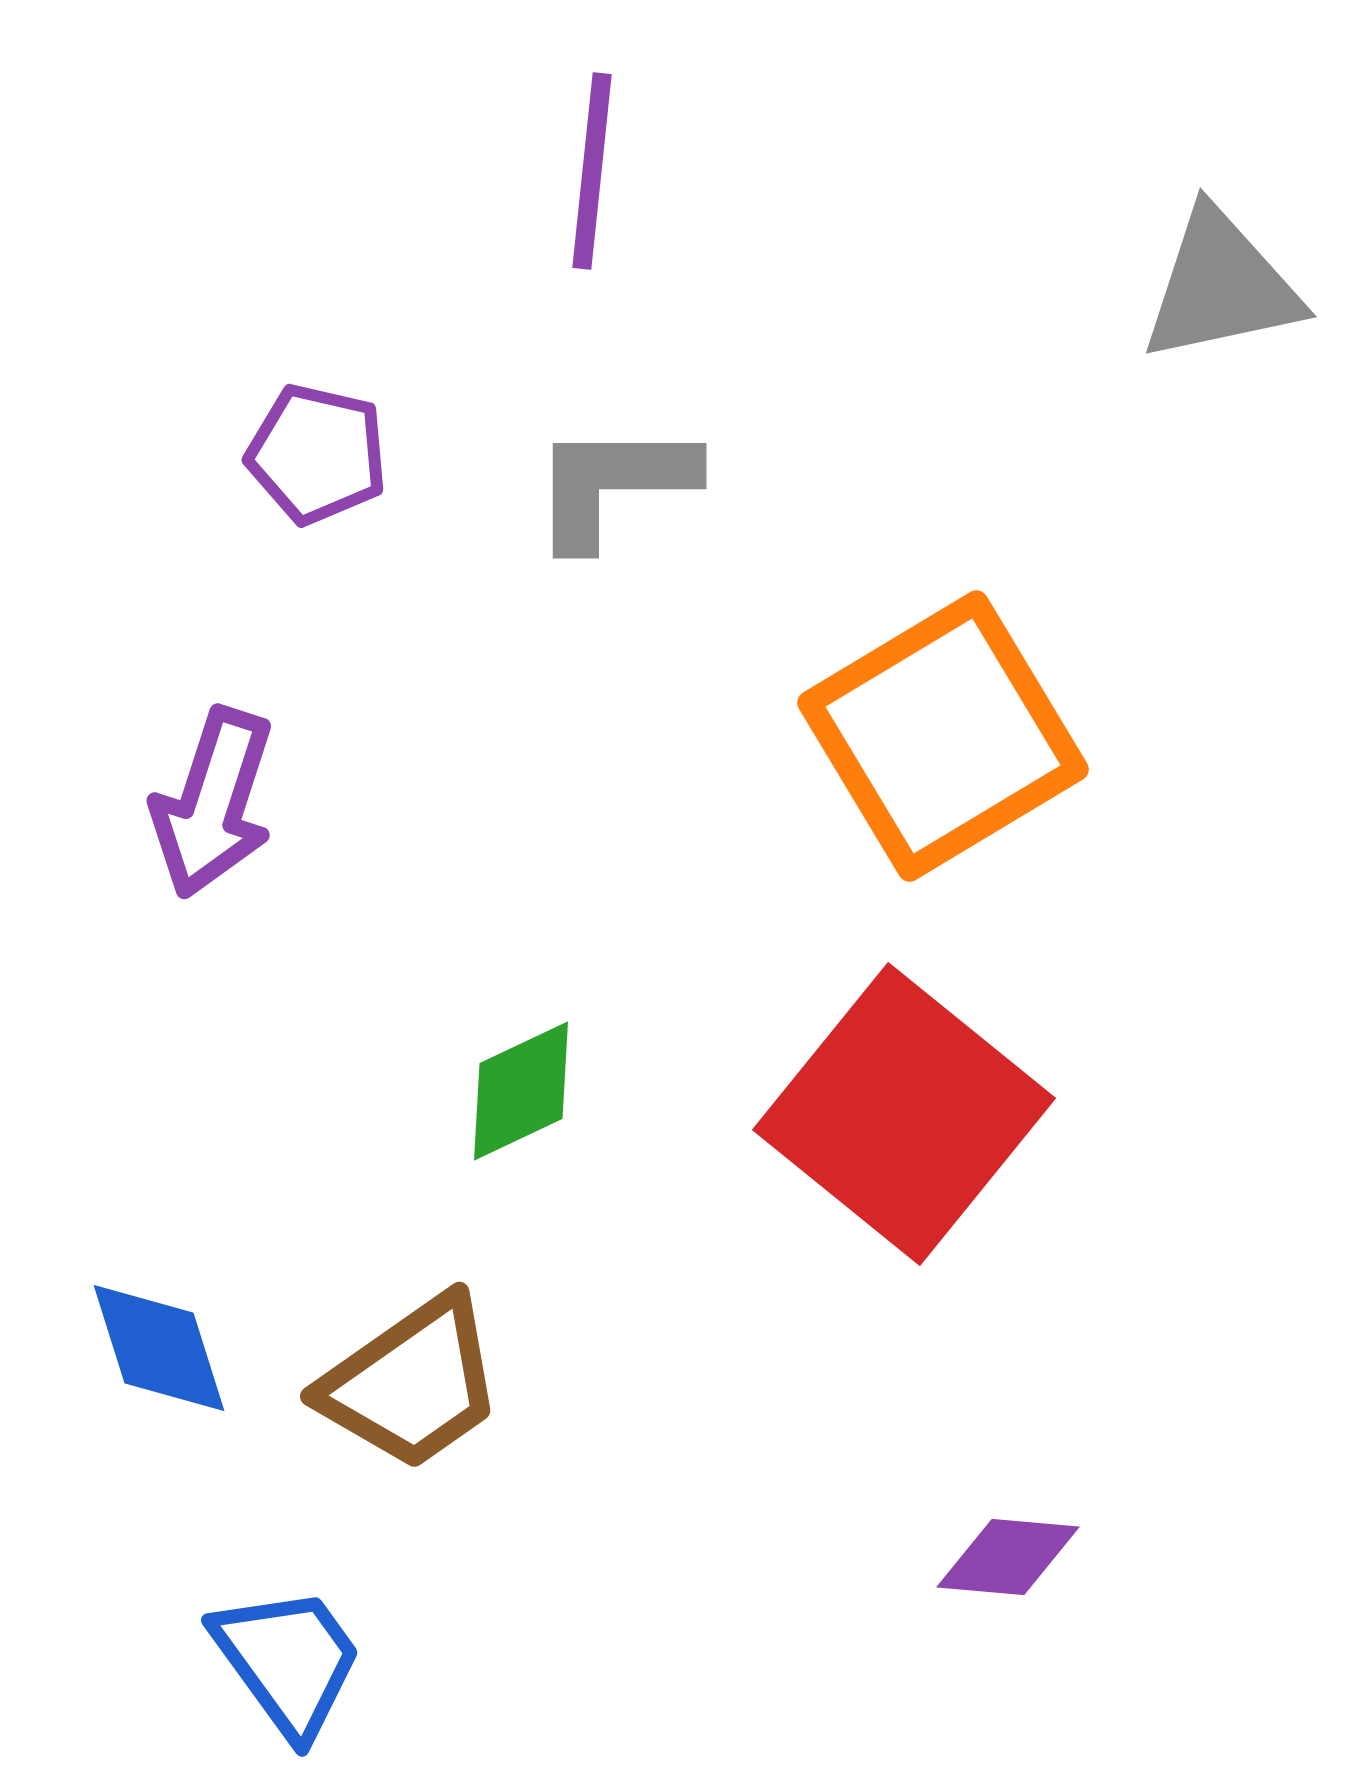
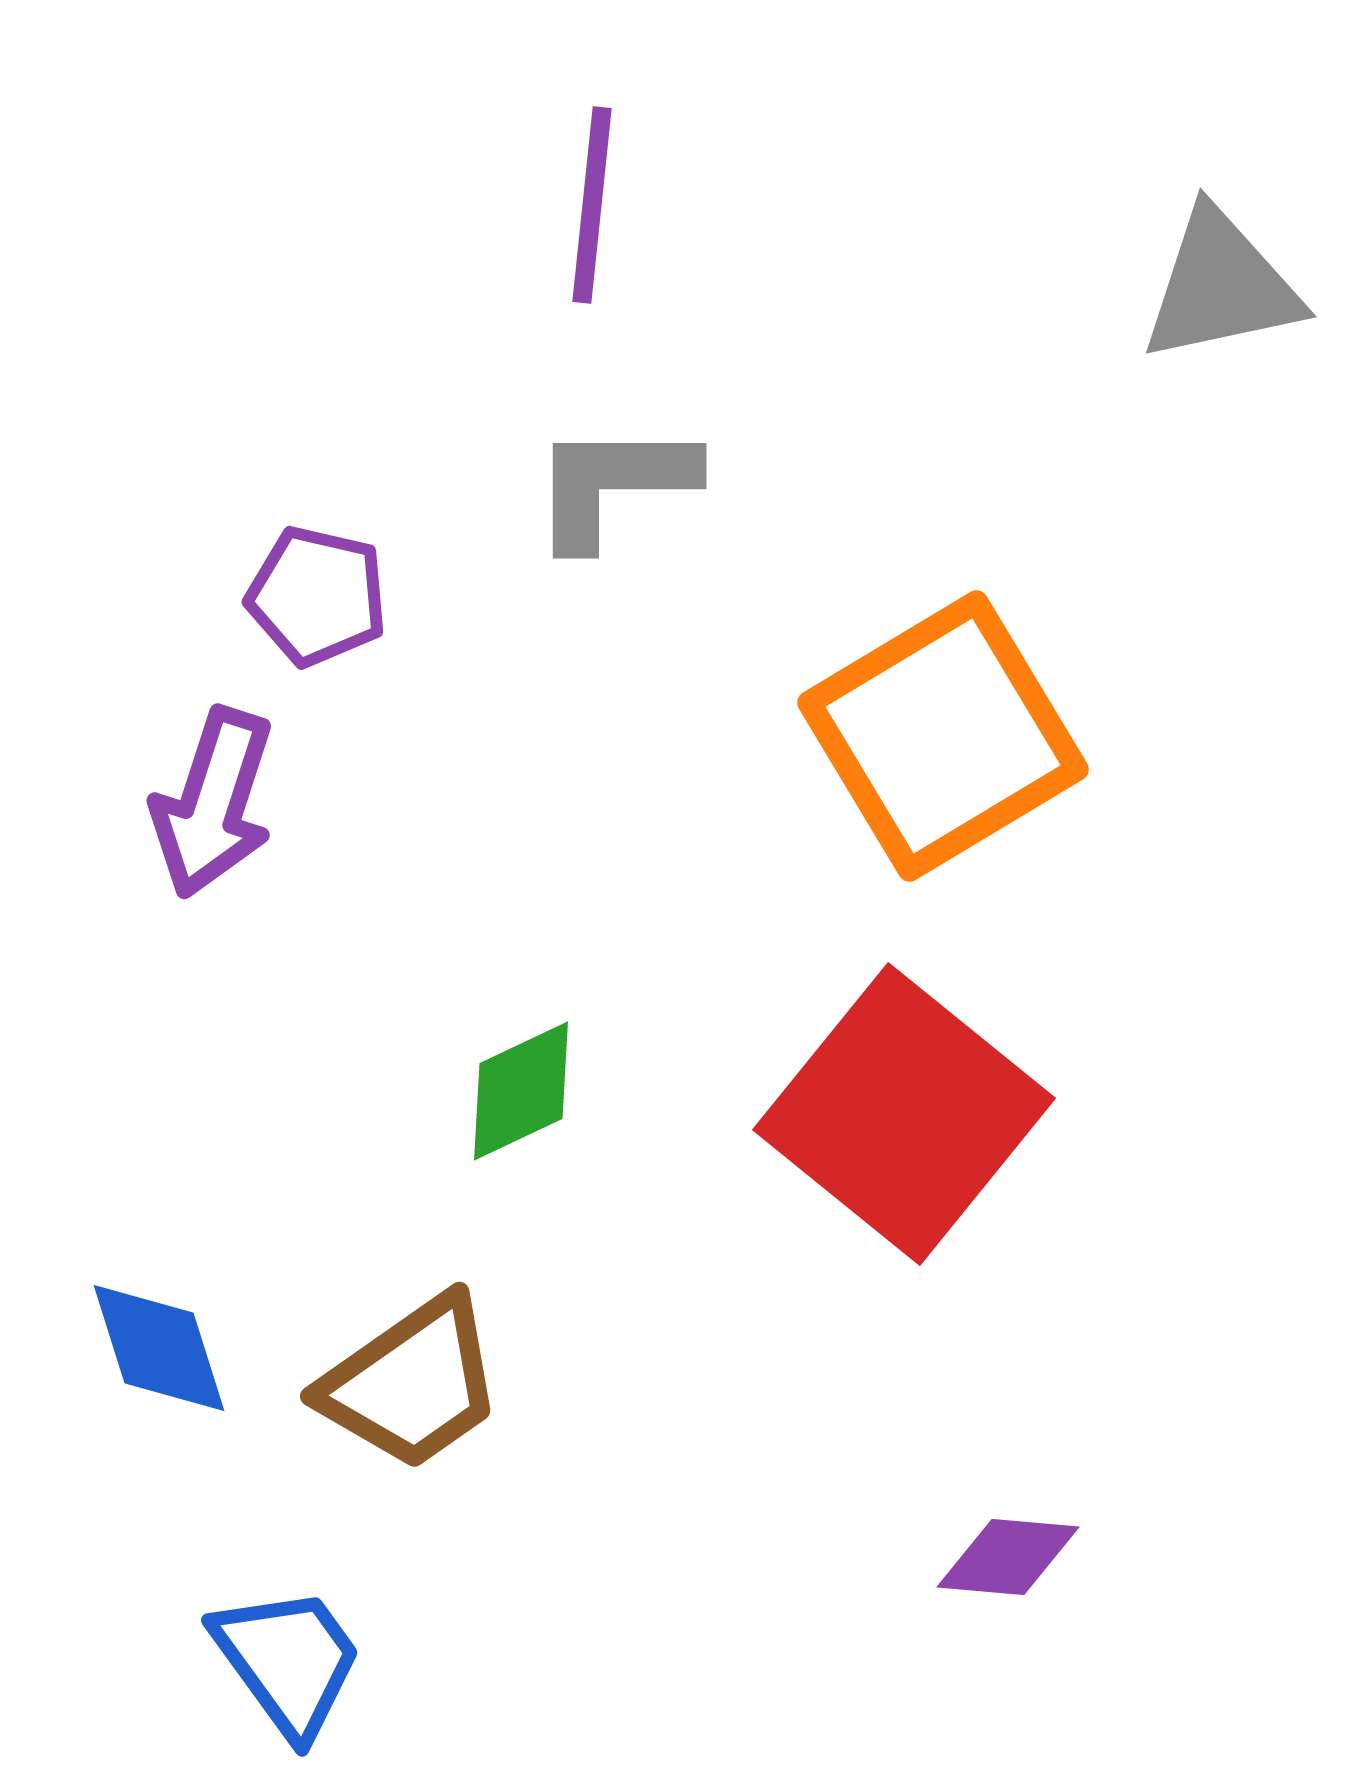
purple line: moved 34 px down
purple pentagon: moved 142 px down
